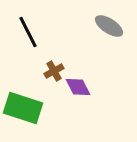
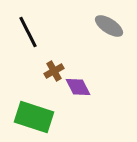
green rectangle: moved 11 px right, 9 px down
